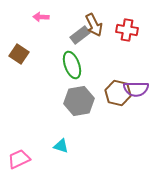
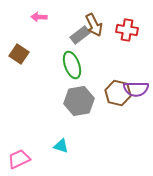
pink arrow: moved 2 px left
